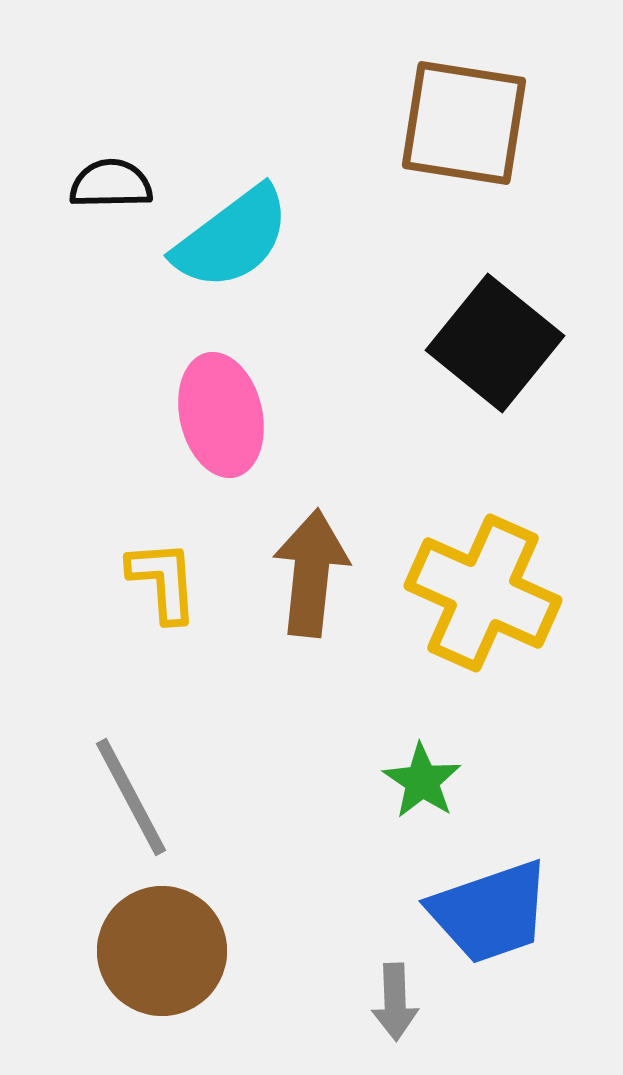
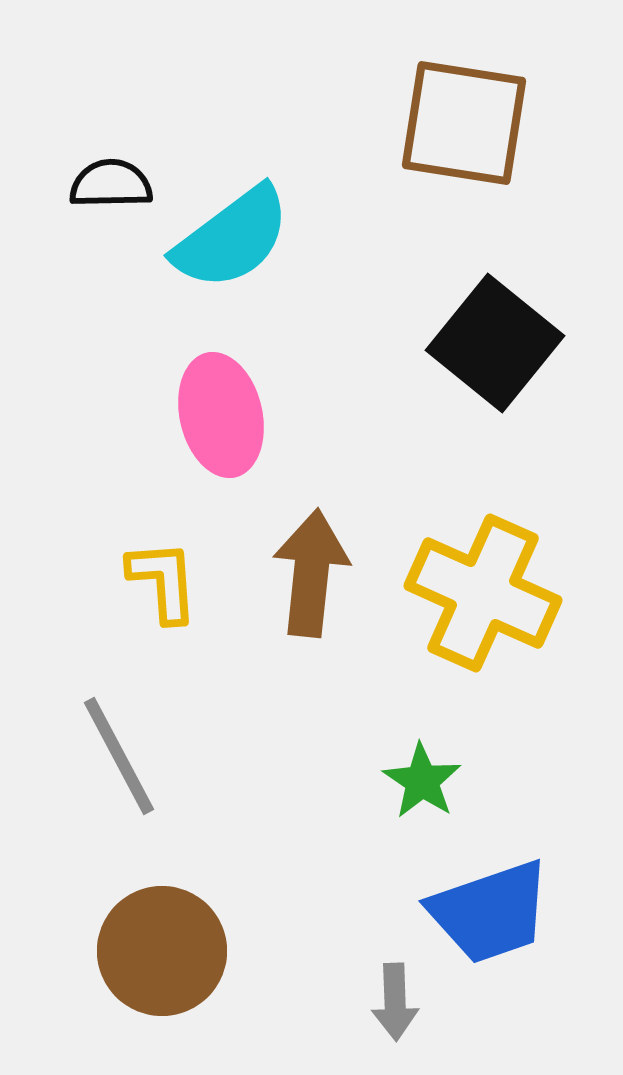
gray line: moved 12 px left, 41 px up
